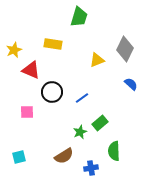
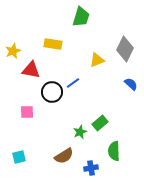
green trapezoid: moved 2 px right
yellow star: moved 1 px left, 1 px down
red triangle: rotated 12 degrees counterclockwise
blue line: moved 9 px left, 15 px up
